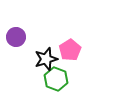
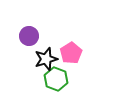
purple circle: moved 13 px right, 1 px up
pink pentagon: moved 1 px right, 3 px down
